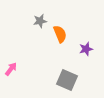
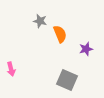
gray star: rotated 24 degrees clockwise
pink arrow: rotated 128 degrees clockwise
